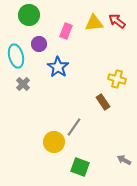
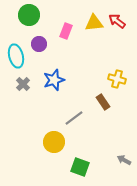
blue star: moved 4 px left, 13 px down; rotated 20 degrees clockwise
gray line: moved 9 px up; rotated 18 degrees clockwise
